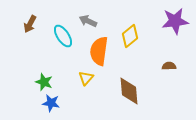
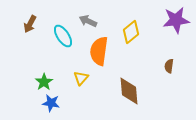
purple star: moved 1 px right, 1 px up
yellow diamond: moved 1 px right, 4 px up
brown semicircle: rotated 80 degrees counterclockwise
yellow triangle: moved 5 px left
green star: rotated 18 degrees clockwise
